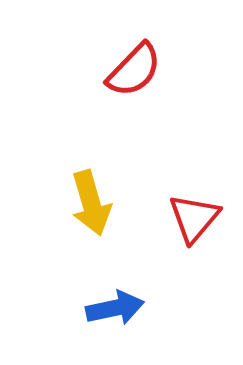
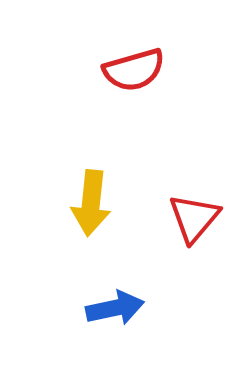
red semicircle: rotated 30 degrees clockwise
yellow arrow: rotated 22 degrees clockwise
